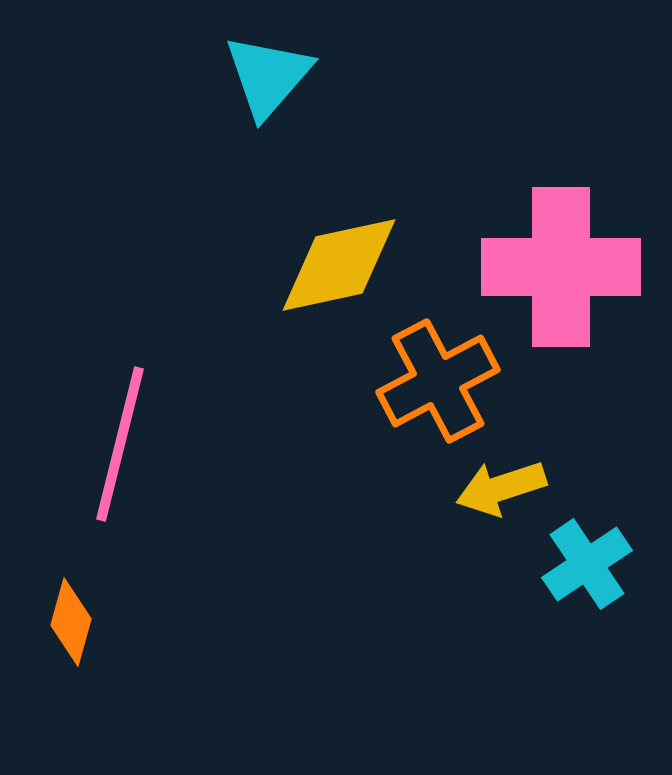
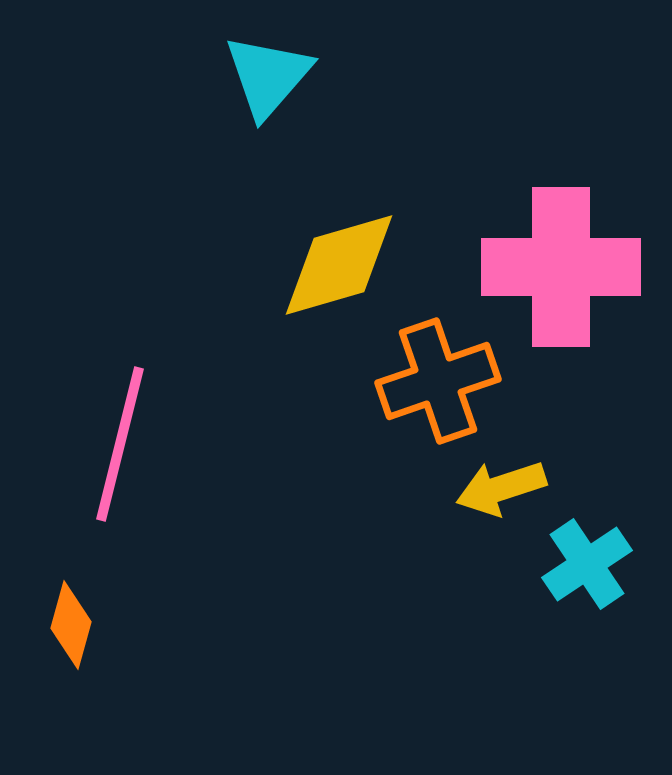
yellow diamond: rotated 4 degrees counterclockwise
orange cross: rotated 9 degrees clockwise
orange diamond: moved 3 px down
